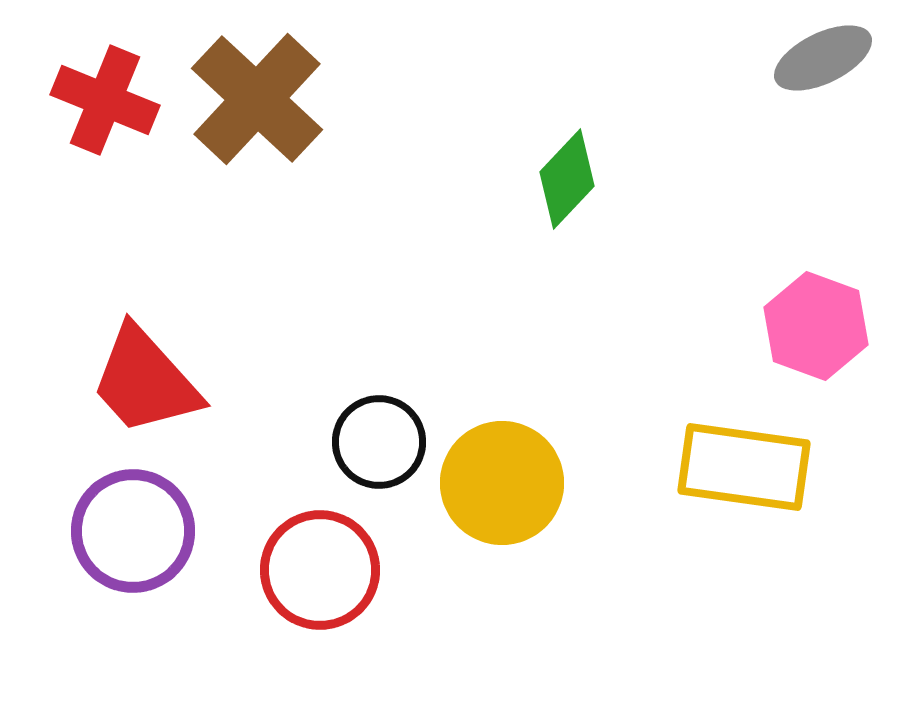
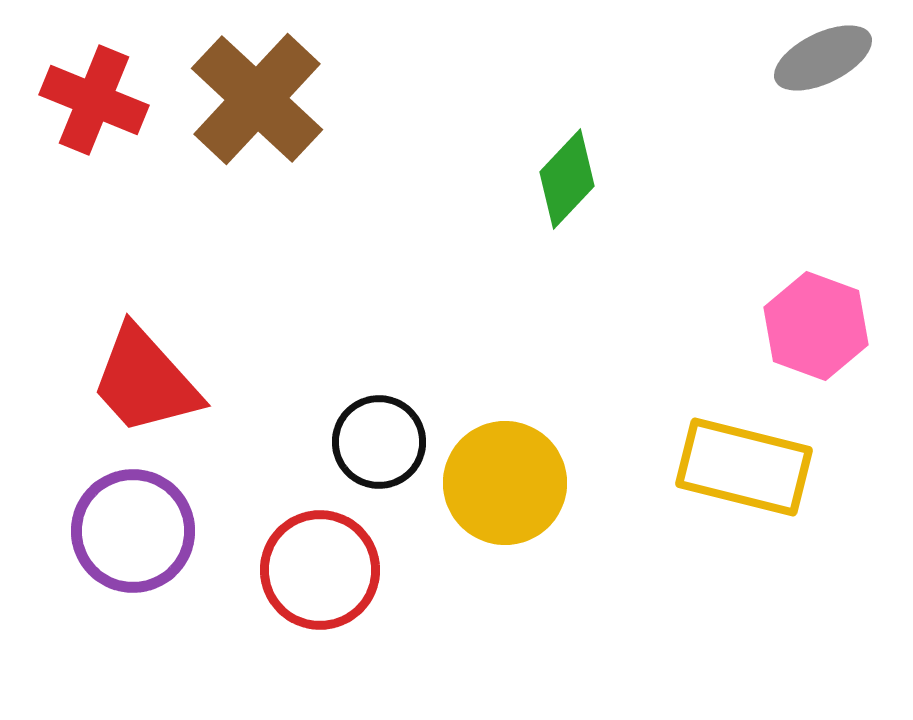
red cross: moved 11 px left
yellow rectangle: rotated 6 degrees clockwise
yellow circle: moved 3 px right
